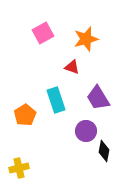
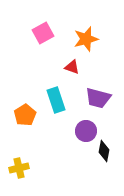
purple trapezoid: rotated 44 degrees counterclockwise
